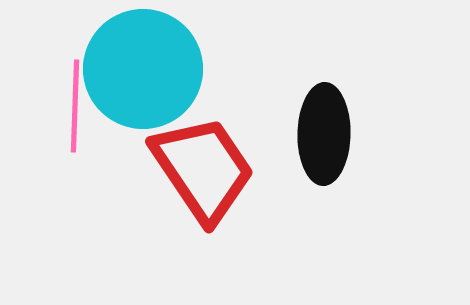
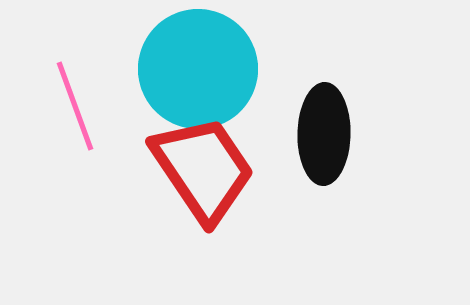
cyan circle: moved 55 px right
pink line: rotated 22 degrees counterclockwise
